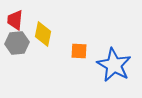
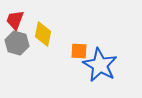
red trapezoid: rotated 15 degrees clockwise
gray hexagon: rotated 20 degrees clockwise
blue star: moved 14 px left
